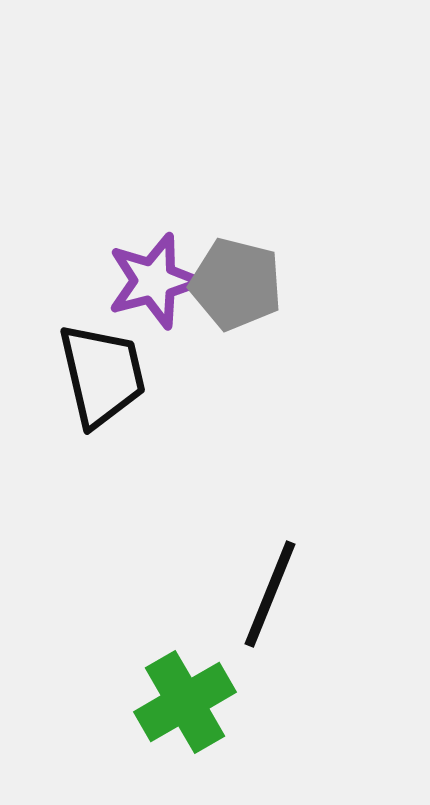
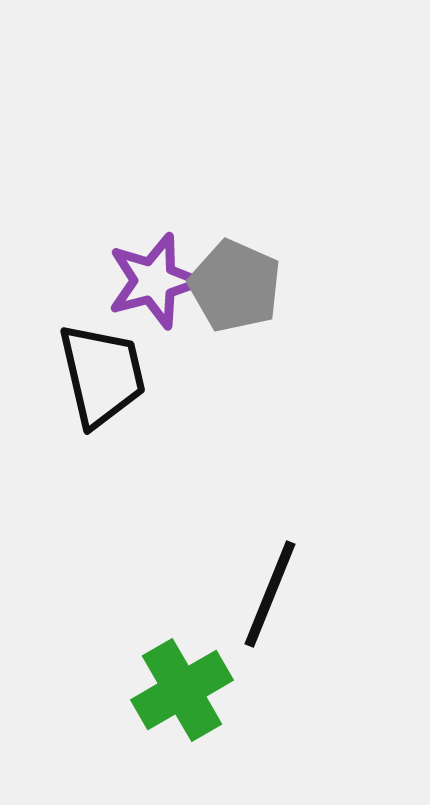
gray pentagon: moved 1 px left, 2 px down; rotated 10 degrees clockwise
green cross: moved 3 px left, 12 px up
